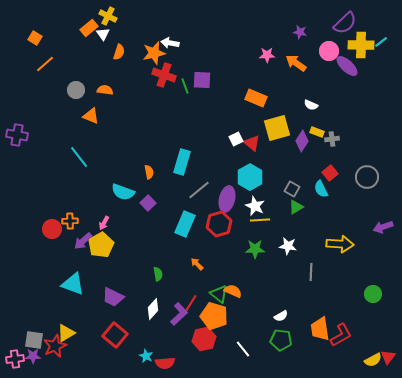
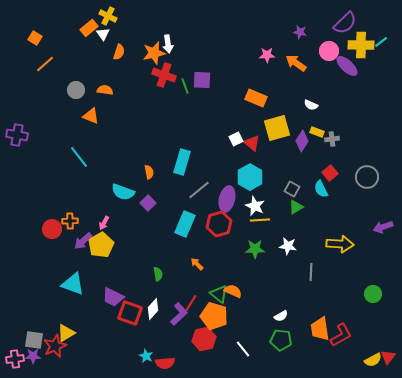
white arrow at (170, 43): moved 2 px left, 1 px down; rotated 108 degrees counterclockwise
red square at (115, 335): moved 15 px right, 22 px up; rotated 20 degrees counterclockwise
